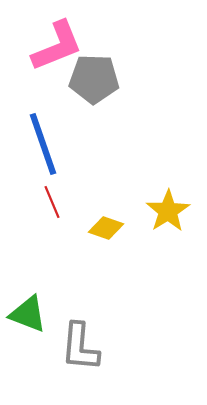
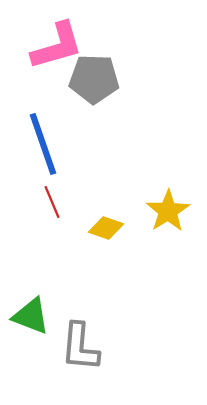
pink L-shape: rotated 6 degrees clockwise
green triangle: moved 3 px right, 2 px down
